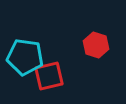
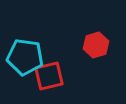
red hexagon: rotated 25 degrees clockwise
